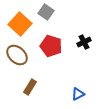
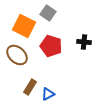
gray square: moved 2 px right, 1 px down
orange square: moved 4 px right, 2 px down; rotated 15 degrees counterclockwise
black cross: rotated 32 degrees clockwise
blue triangle: moved 30 px left
